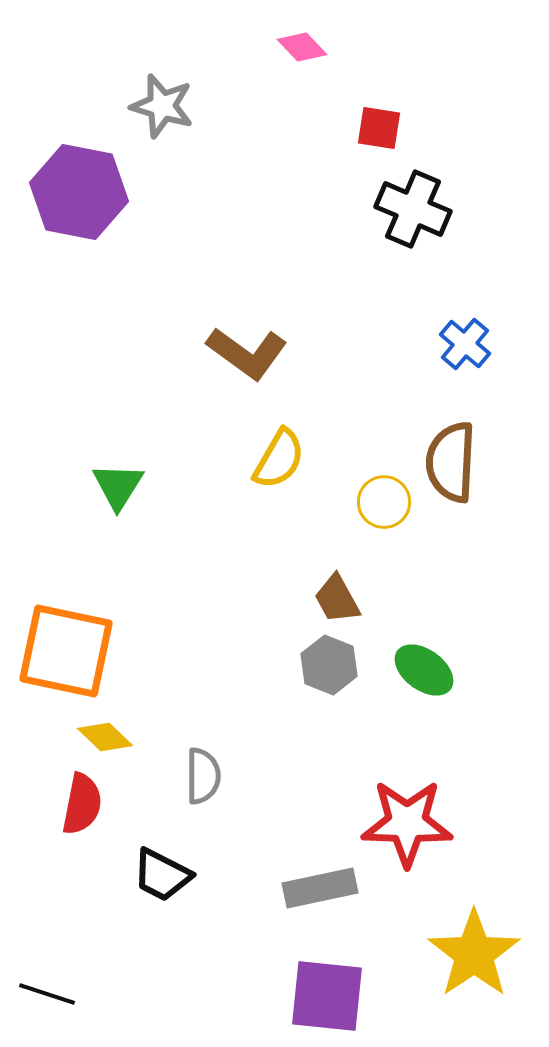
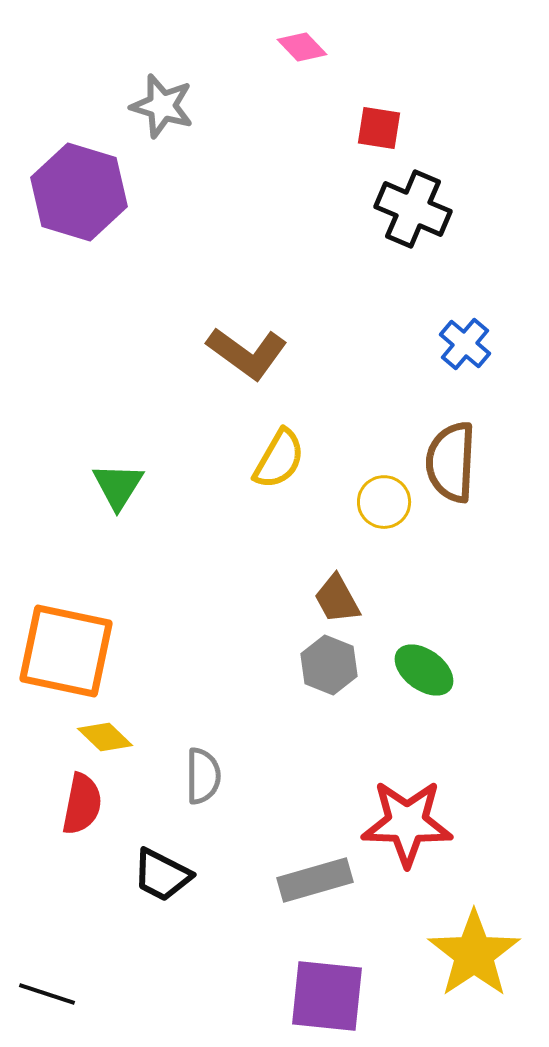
purple hexagon: rotated 6 degrees clockwise
gray rectangle: moved 5 px left, 8 px up; rotated 4 degrees counterclockwise
